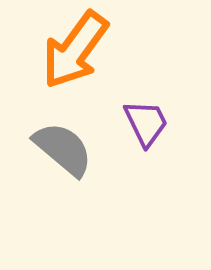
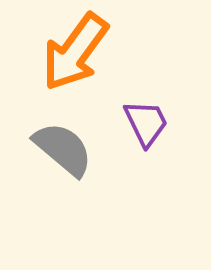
orange arrow: moved 2 px down
